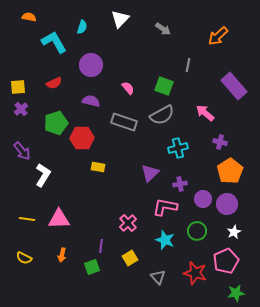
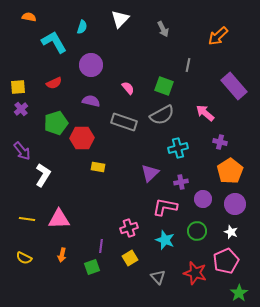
gray arrow at (163, 29): rotated 28 degrees clockwise
purple cross at (180, 184): moved 1 px right, 2 px up
purple circle at (227, 204): moved 8 px right
pink cross at (128, 223): moved 1 px right, 5 px down; rotated 24 degrees clockwise
white star at (234, 232): moved 3 px left; rotated 24 degrees counterclockwise
green star at (236, 293): moved 3 px right; rotated 24 degrees counterclockwise
